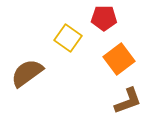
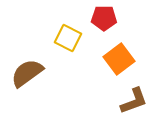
yellow square: rotated 8 degrees counterclockwise
brown L-shape: moved 6 px right
